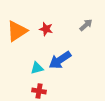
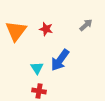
orange triangle: moved 1 px left; rotated 20 degrees counterclockwise
blue arrow: rotated 20 degrees counterclockwise
cyan triangle: rotated 48 degrees counterclockwise
